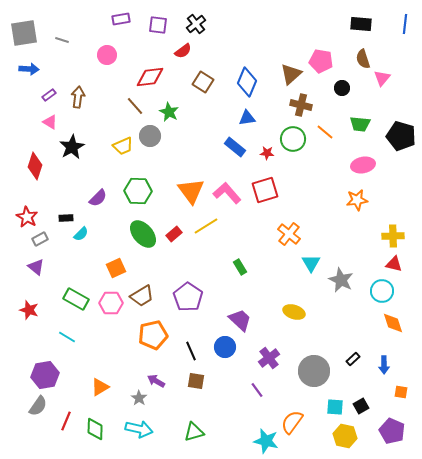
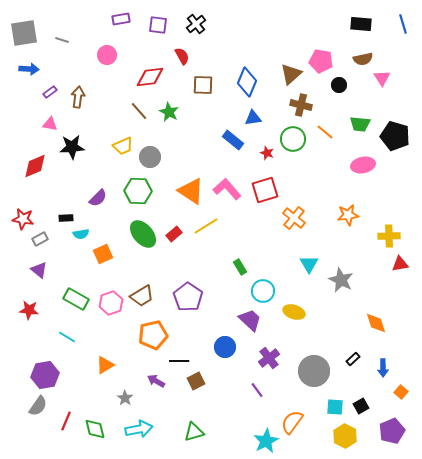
blue line at (405, 24): moved 2 px left; rotated 24 degrees counterclockwise
red semicircle at (183, 51): moved 1 px left, 5 px down; rotated 84 degrees counterclockwise
brown semicircle at (363, 59): rotated 84 degrees counterclockwise
pink triangle at (382, 78): rotated 12 degrees counterclockwise
brown square at (203, 82): moved 3 px down; rotated 30 degrees counterclockwise
black circle at (342, 88): moved 3 px left, 3 px up
purple rectangle at (49, 95): moved 1 px right, 3 px up
brown line at (135, 106): moved 4 px right, 5 px down
blue triangle at (247, 118): moved 6 px right
pink triangle at (50, 122): moved 2 px down; rotated 21 degrees counterclockwise
gray circle at (150, 136): moved 21 px down
black pentagon at (401, 136): moved 6 px left
black star at (72, 147): rotated 25 degrees clockwise
blue rectangle at (235, 147): moved 2 px left, 7 px up
red star at (267, 153): rotated 16 degrees clockwise
red diamond at (35, 166): rotated 48 degrees clockwise
orange triangle at (191, 191): rotated 20 degrees counterclockwise
pink L-shape at (227, 193): moved 4 px up
orange star at (357, 200): moved 9 px left, 15 px down
red star at (27, 217): moved 4 px left, 2 px down; rotated 20 degrees counterclockwise
cyan semicircle at (81, 234): rotated 35 degrees clockwise
orange cross at (289, 234): moved 5 px right, 16 px up
yellow cross at (393, 236): moved 4 px left
cyan triangle at (311, 263): moved 2 px left, 1 px down
red triangle at (394, 264): moved 6 px right; rotated 24 degrees counterclockwise
purple triangle at (36, 267): moved 3 px right, 3 px down
orange square at (116, 268): moved 13 px left, 14 px up
cyan circle at (382, 291): moved 119 px left
pink hexagon at (111, 303): rotated 20 degrees counterclockwise
red star at (29, 310): rotated 12 degrees counterclockwise
purple trapezoid at (240, 320): moved 10 px right
orange diamond at (393, 323): moved 17 px left
black line at (191, 351): moved 12 px left, 10 px down; rotated 66 degrees counterclockwise
blue arrow at (384, 365): moved 1 px left, 3 px down
brown square at (196, 381): rotated 36 degrees counterclockwise
orange triangle at (100, 387): moved 5 px right, 22 px up
orange square at (401, 392): rotated 32 degrees clockwise
gray star at (139, 398): moved 14 px left
green diamond at (95, 429): rotated 15 degrees counterclockwise
cyan arrow at (139, 429): rotated 24 degrees counterclockwise
purple pentagon at (392, 431): rotated 25 degrees clockwise
yellow hexagon at (345, 436): rotated 15 degrees clockwise
cyan star at (266, 441): rotated 30 degrees clockwise
